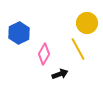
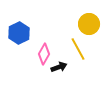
yellow circle: moved 2 px right, 1 px down
black arrow: moved 1 px left, 7 px up
